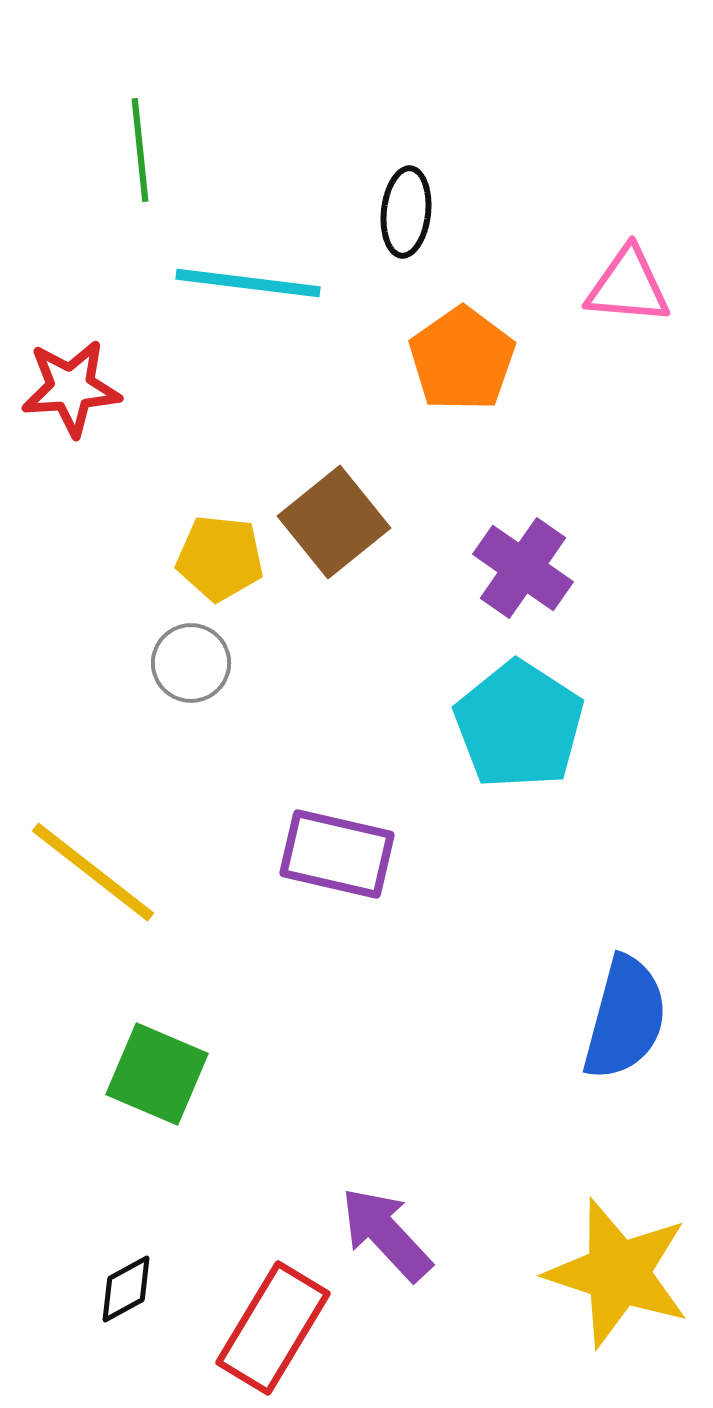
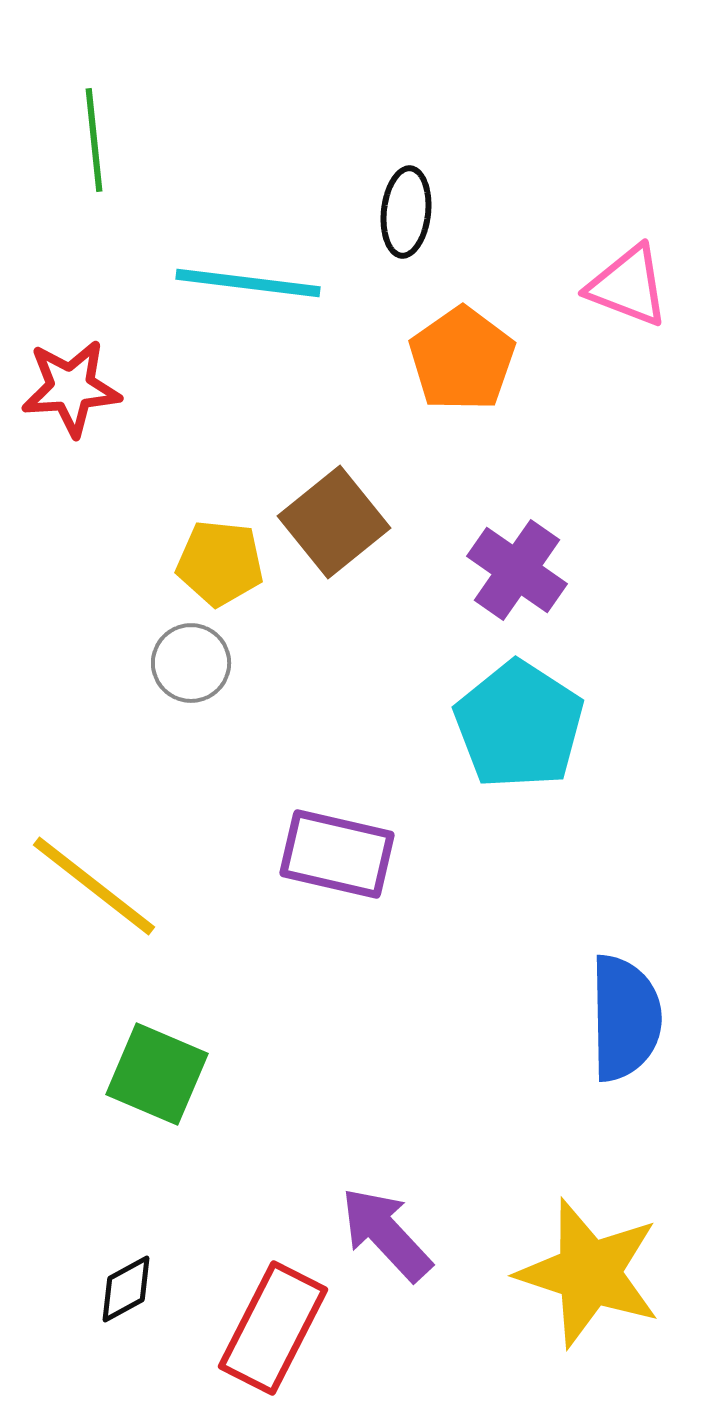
green line: moved 46 px left, 10 px up
pink triangle: rotated 16 degrees clockwise
yellow pentagon: moved 5 px down
purple cross: moved 6 px left, 2 px down
yellow line: moved 1 px right, 14 px down
blue semicircle: rotated 16 degrees counterclockwise
yellow star: moved 29 px left
red rectangle: rotated 4 degrees counterclockwise
